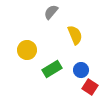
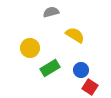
gray semicircle: rotated 35 degrees clockwise
yellow semicircle: rotated 36 degrees counterclockwise
yellow circle: moved 3 px right, 2 px up
green rectangle: moved 2 px left, 1 px up
